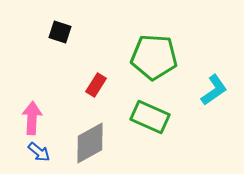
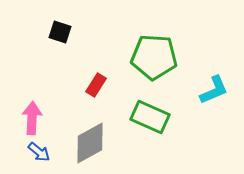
cyan L-shape: rotated 12 degrees clockwise
